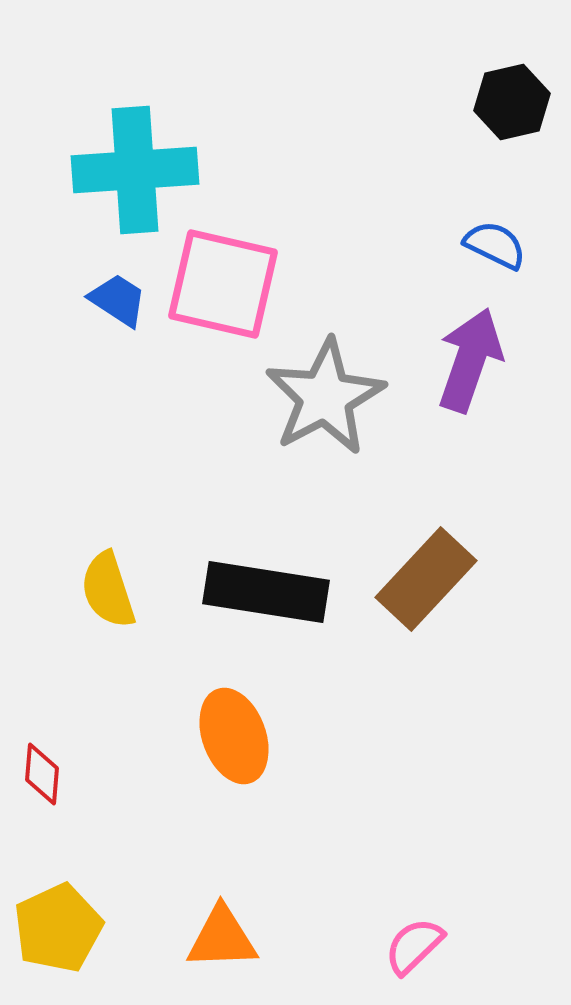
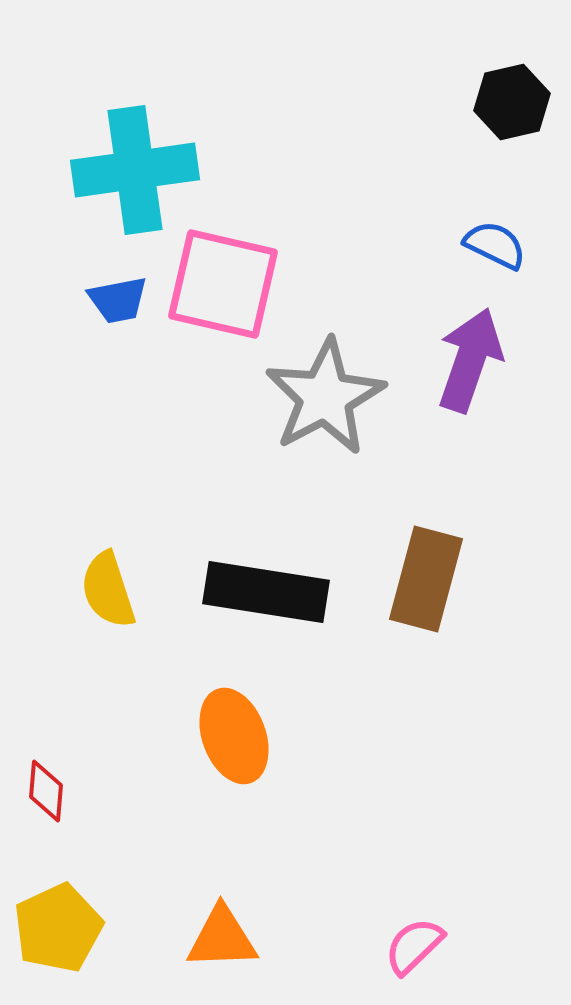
cyan cross: rotated 4 degrees counterclockwise
blue trapezoid: rotated 136 degrees clockwise
brown rectangle: rotated 28 degrees counterclockwise
red diamond: moved 4 px right, 17 px down
